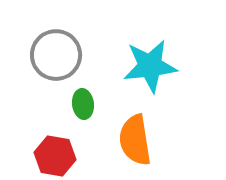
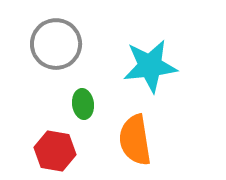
gray circle: moved 11 px up
red hexagon: moved 5 px up
